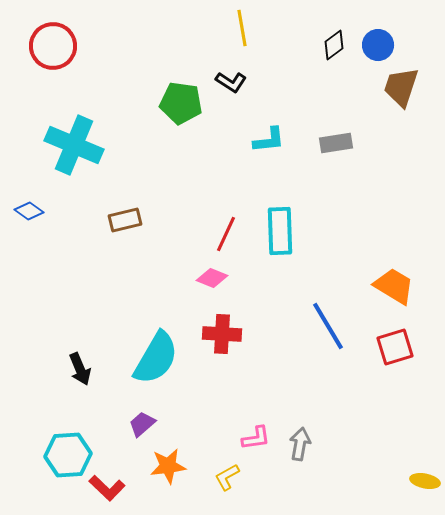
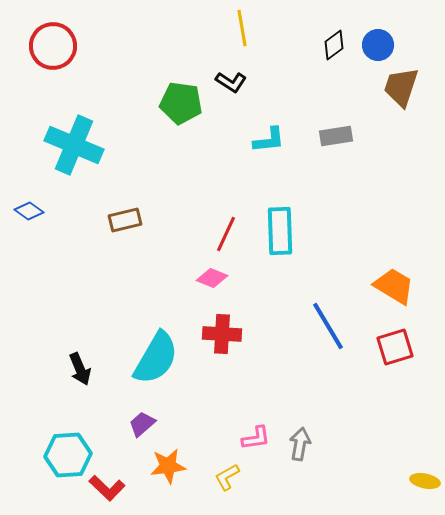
gray rectangle: moved 7 px up
